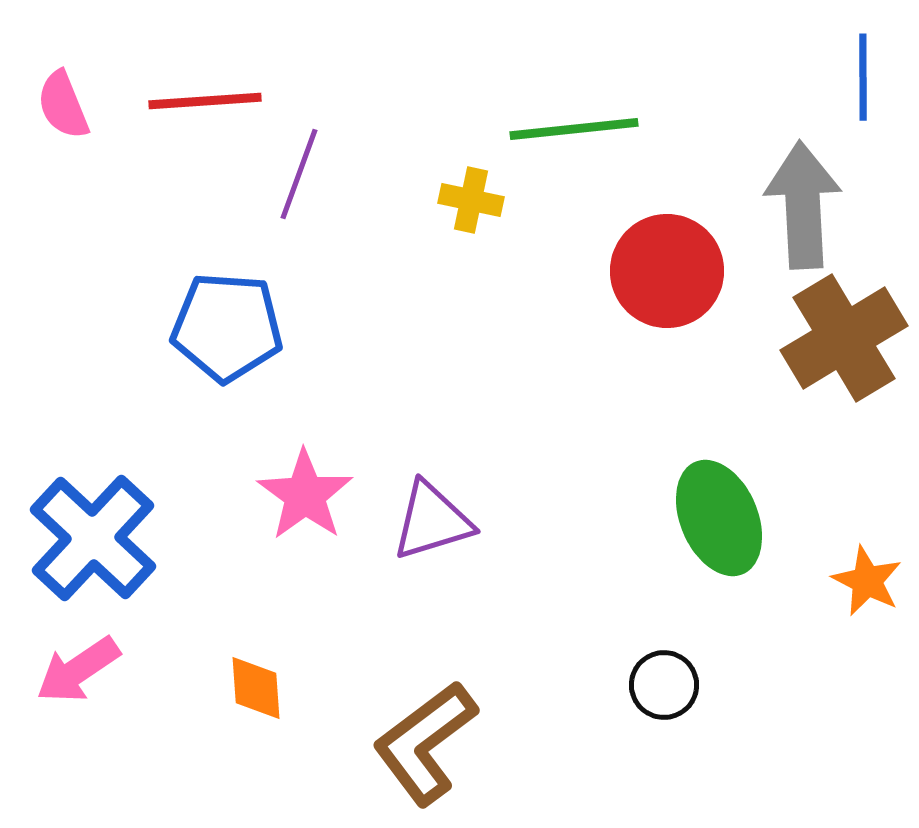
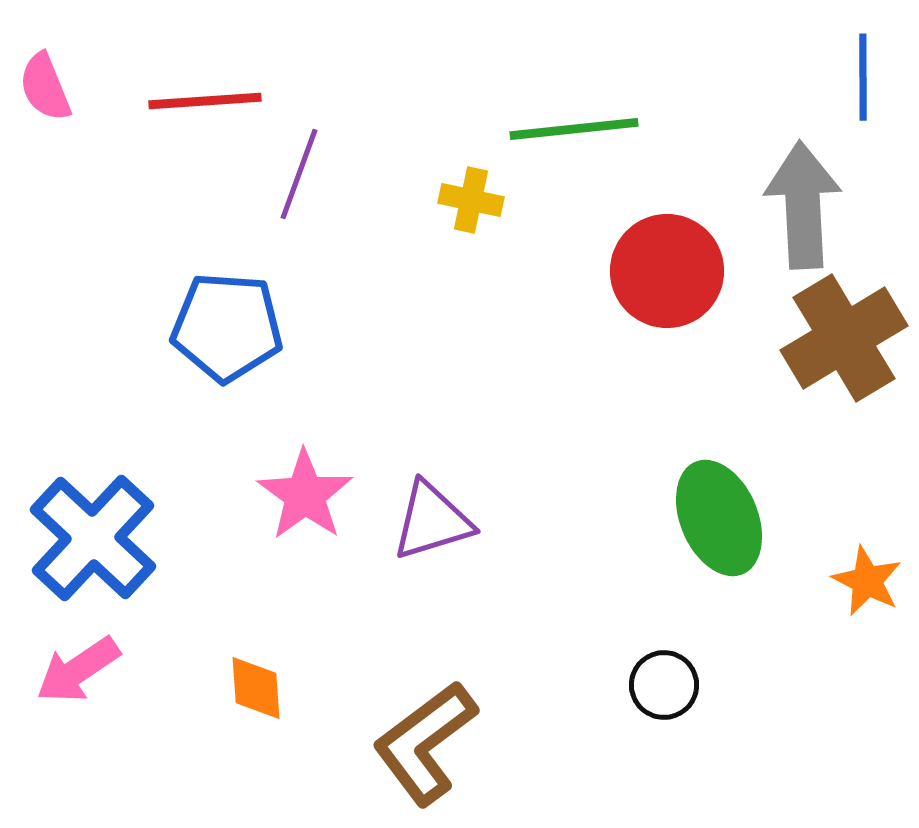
pink semicircle: moved 18 px left, 18 px up
